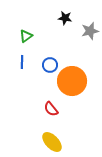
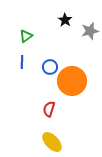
black star: moved 2 px down; rotated 24 degrees clockwise
blue circle: moved 2 px down
red semicircle: moved 2 px left; rotated 56 degrees clockwise
